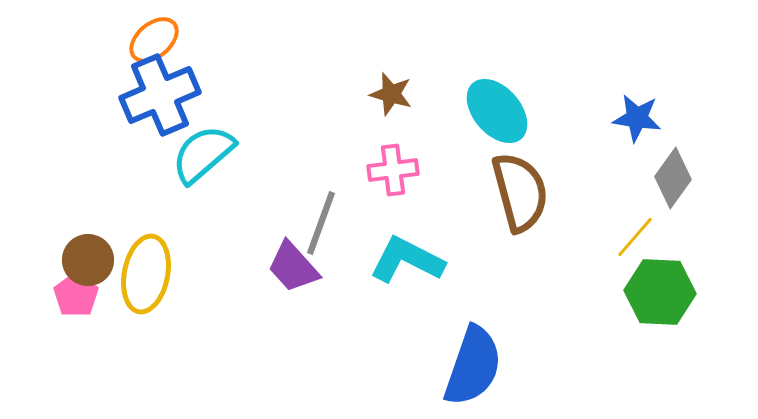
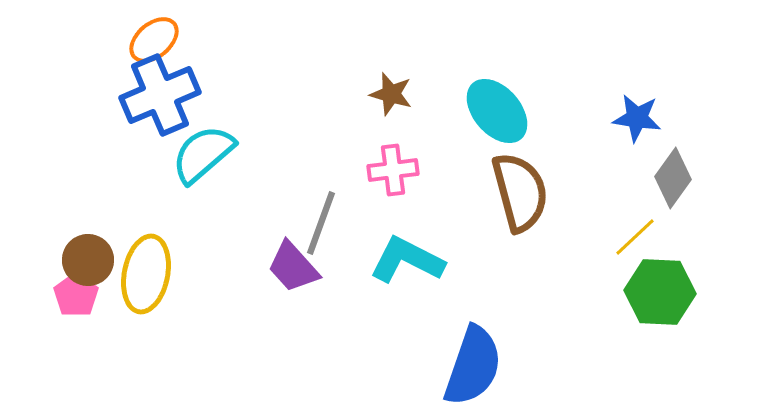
yellow line: rotated 6 degrees clockwise
